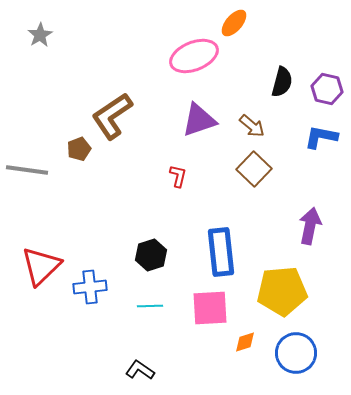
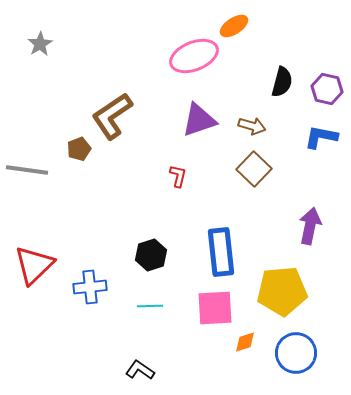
orange ellipse: moved 3 px down; rotated 16 degrees clockwise
gray star: moved 9 px down
brown arrow: rotated 24 degrees counterclockwise
red triangle: moved 7 px left, 1 px up
pink square: moved 5 px right
